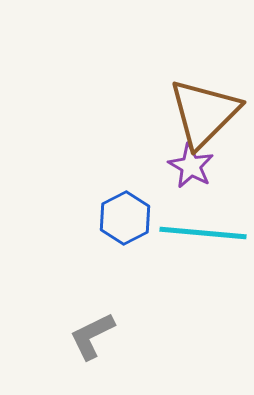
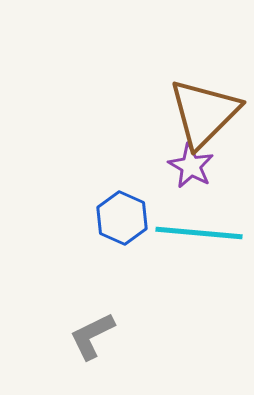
blue hexagon: moved 3 px left; rotated 9 degrees counterclockwise
cyan line: moved 4 px left
